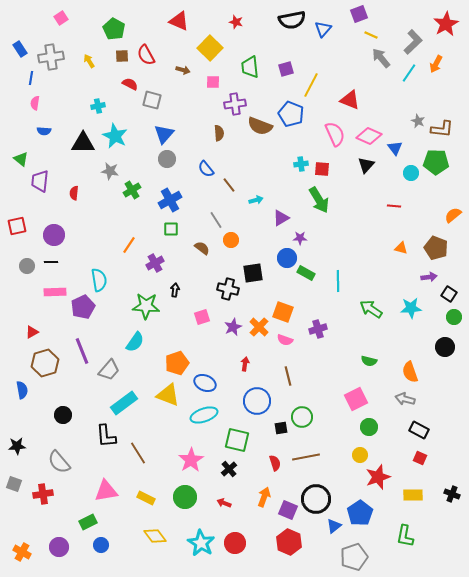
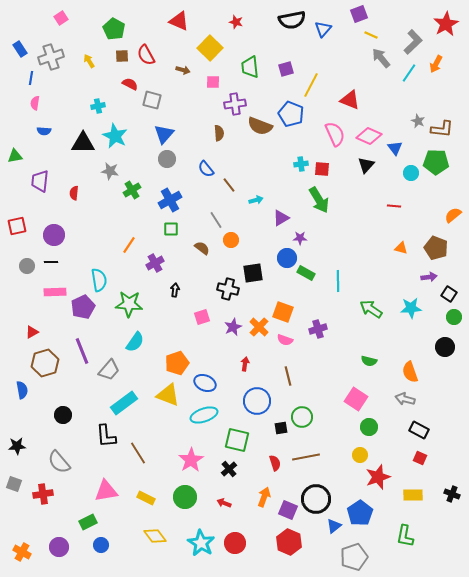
gray cross at (51, 57): rotated 10 degrees counterclockwise
green triangle at (21, 159): moved 6 px left, 3 px up; rotated 49 degrees counterclockwise
green star at (146, 306): moved 17 px left, 2 px up
pink square at (356, 399): rotated 30 degrees counterclockwise
